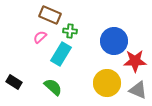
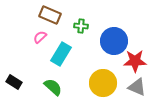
green cross: moved 11 px right, 5 px up
yellow circle: moved 4 px left
gray triangle: moved 1 px left, 3 px up
